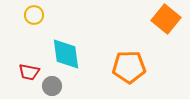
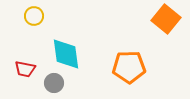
yellow circle: moved 1 px down
red trapezoid: moved 4 px left, 3 px up
gray circle: moved 2 px right, 3 px up
